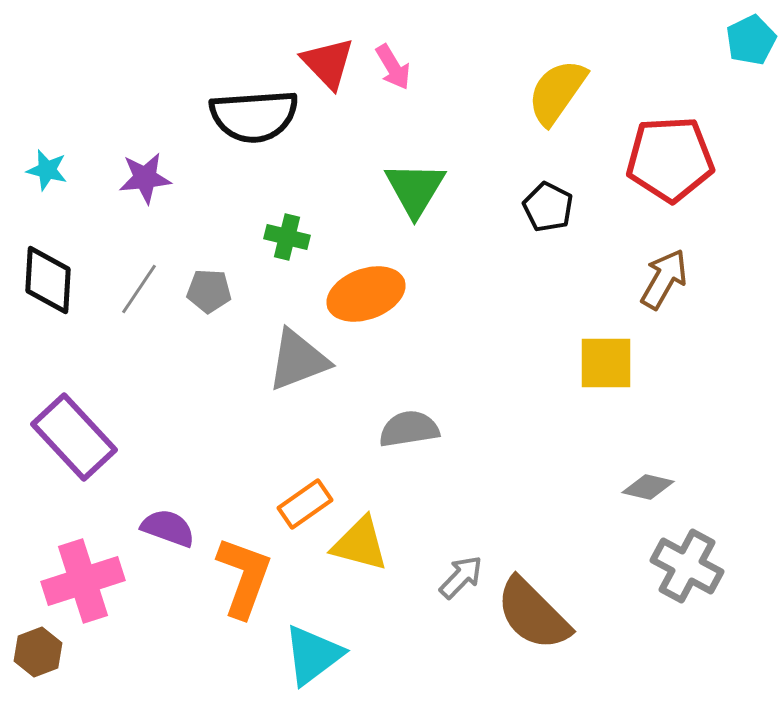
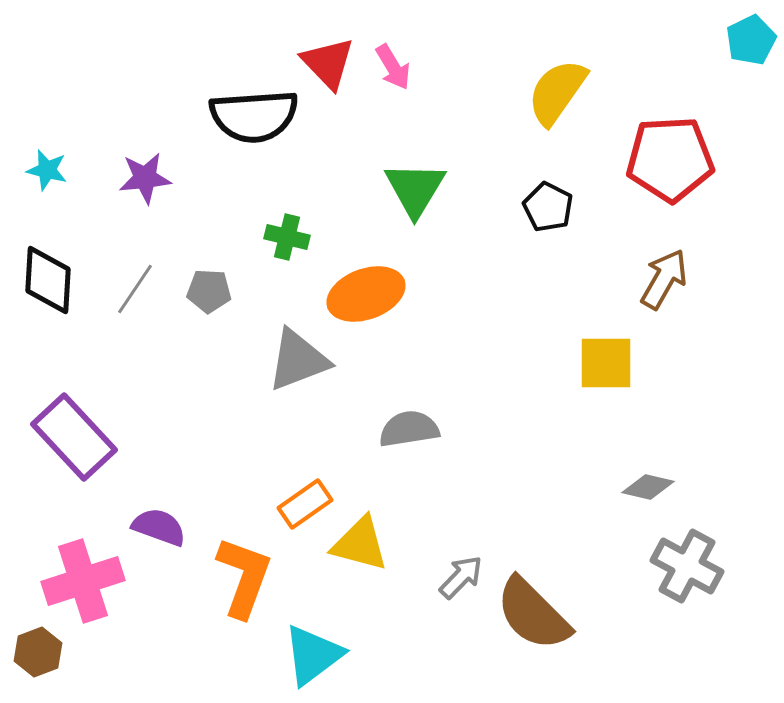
gray line: moved 4 px left
purple semicircle: moved 9 px left, 1 px up
